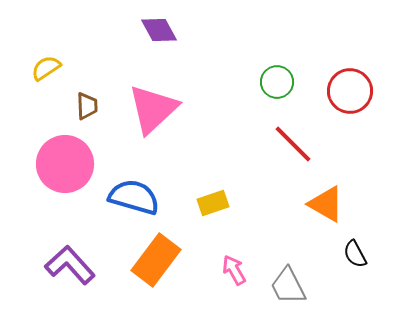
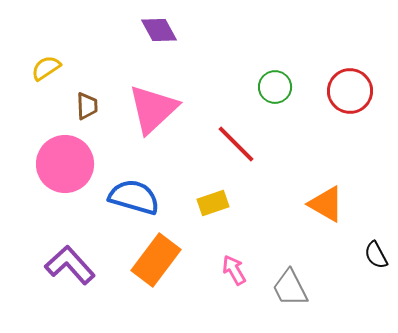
green circle: moved 2 px left, 5 px down
red line: moved 57 px left
black semicircle: moved 21 px right, 1 px down
gray trapezoid: moved 2 px right, 2 px down
